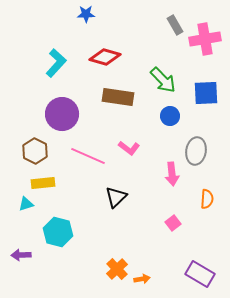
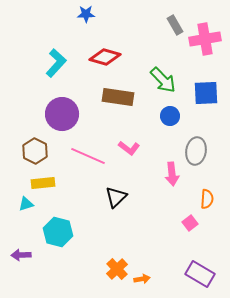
pink square: moved 17 px right
